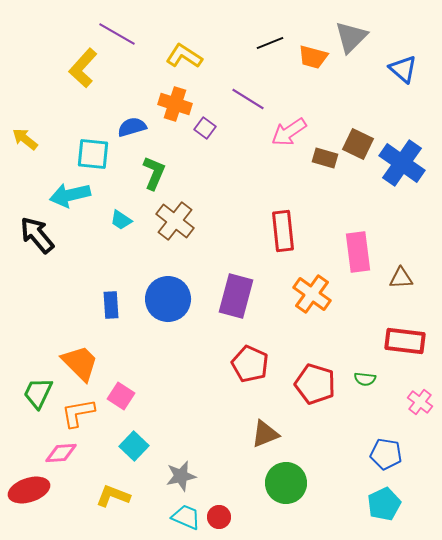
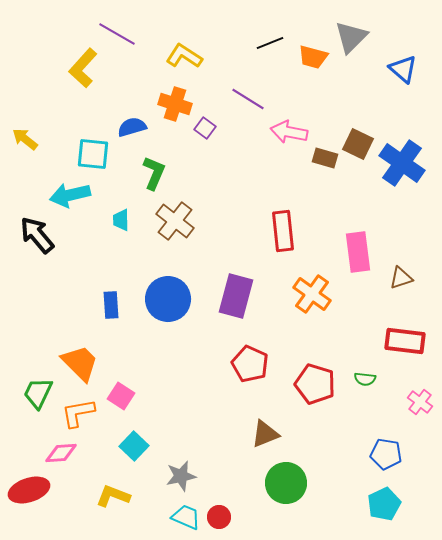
pink arrow at (289, 132): rotated 45 degrees clockwise
cyan trapezoid at (121, 220): rotated 55 degrees clockwise
brown triangle at (401, 278): rotated 15 degrees counterclockwise
